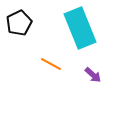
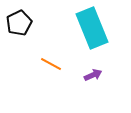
cyan rectangle: moved 12 px right
purple arrow: rotated 66 degrees counterclockwise
